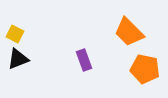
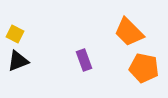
black triangle: moved 2 px down
orange pentagon: moved 1 px left, 1 px up
